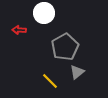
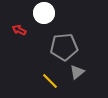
red arrow: rotated 24 degrees clockwise
gray pentagon: moved 1 px left; rotated 24 degrees clockwise
